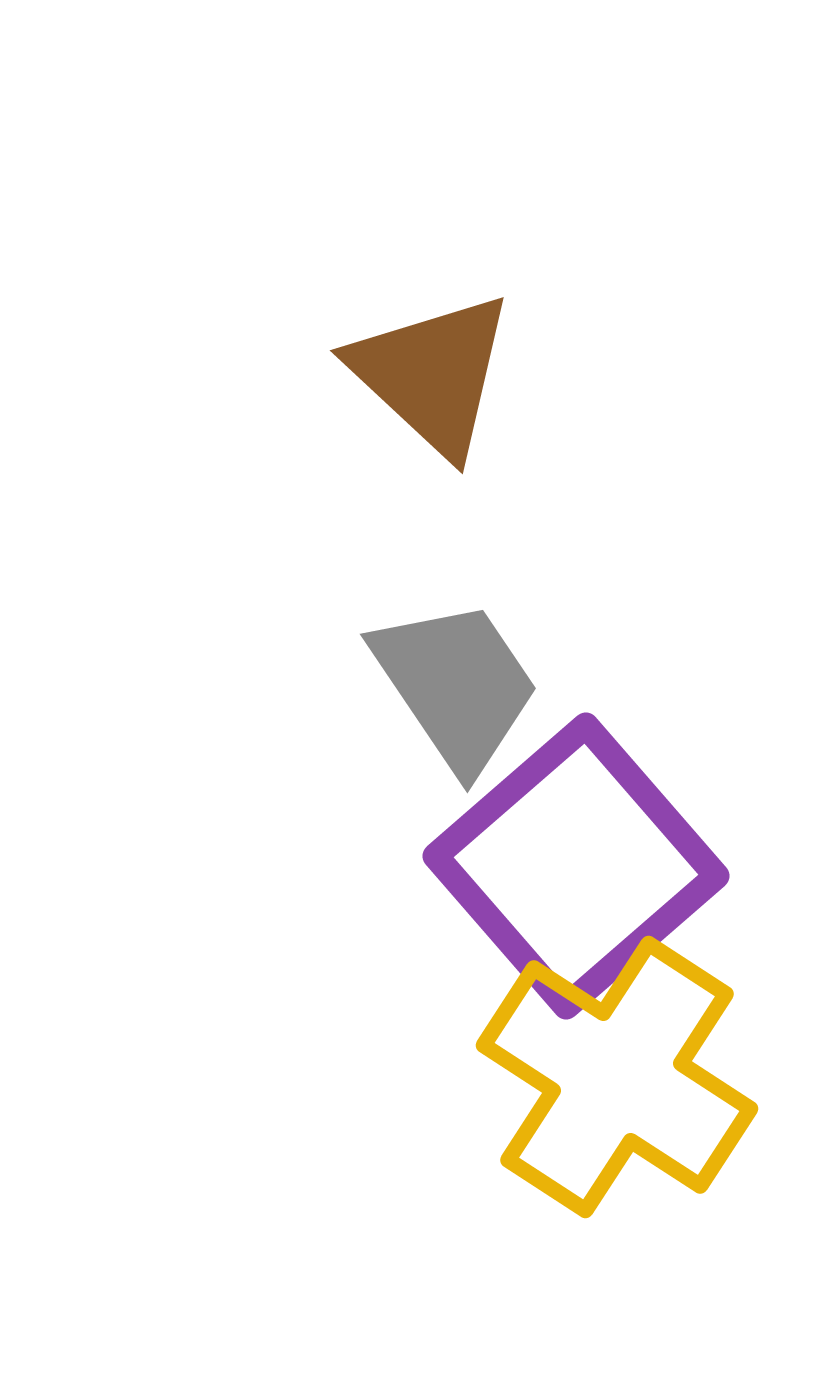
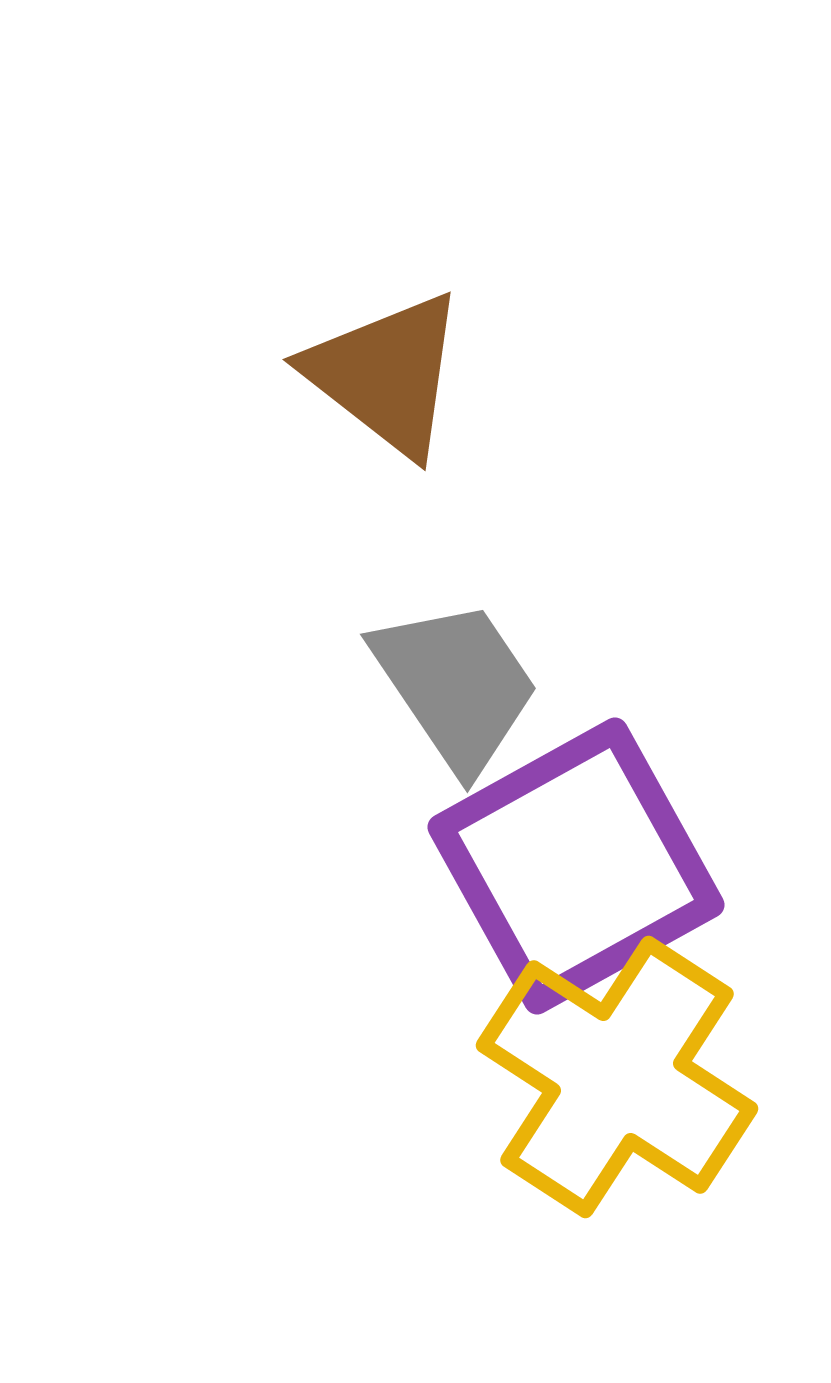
brown triangle: moved 46 px left; rotated 5 degrees counterclockwise
purple square: rotated 12 degrees clockwise
